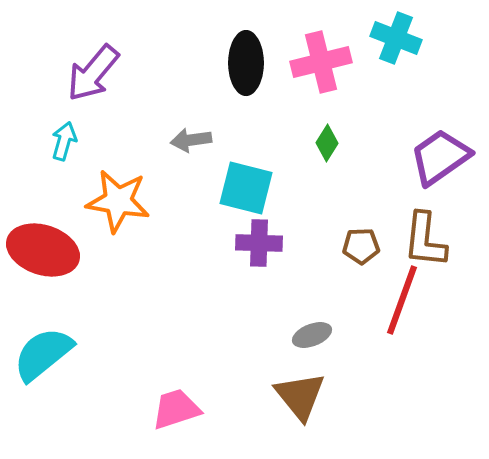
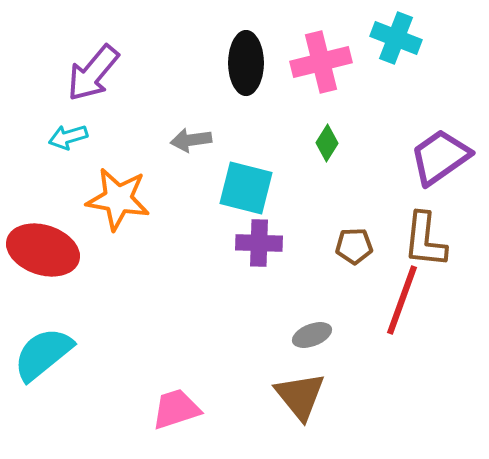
cyan arrow: moved 4 px right, 4 px up; rotated 123 degrees counterclockwise
orange star: moved 2 px up
brown pentagon: moved 7 px left
